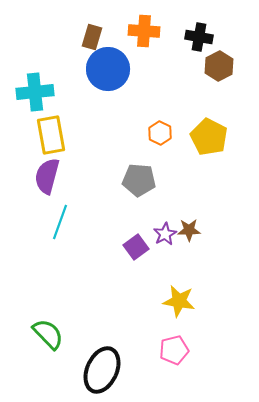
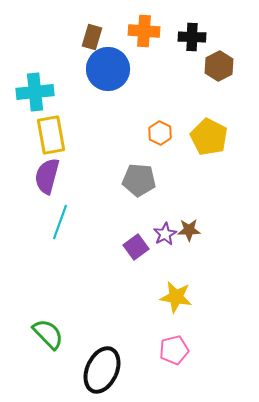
black cross: moved 7 px left; rotated 8 degrees counterclockwise
yellow star: moved 3 px left, 4 px up
